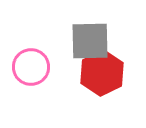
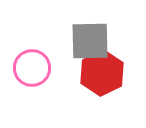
pink circle: moved 1 px right, 1 px down
